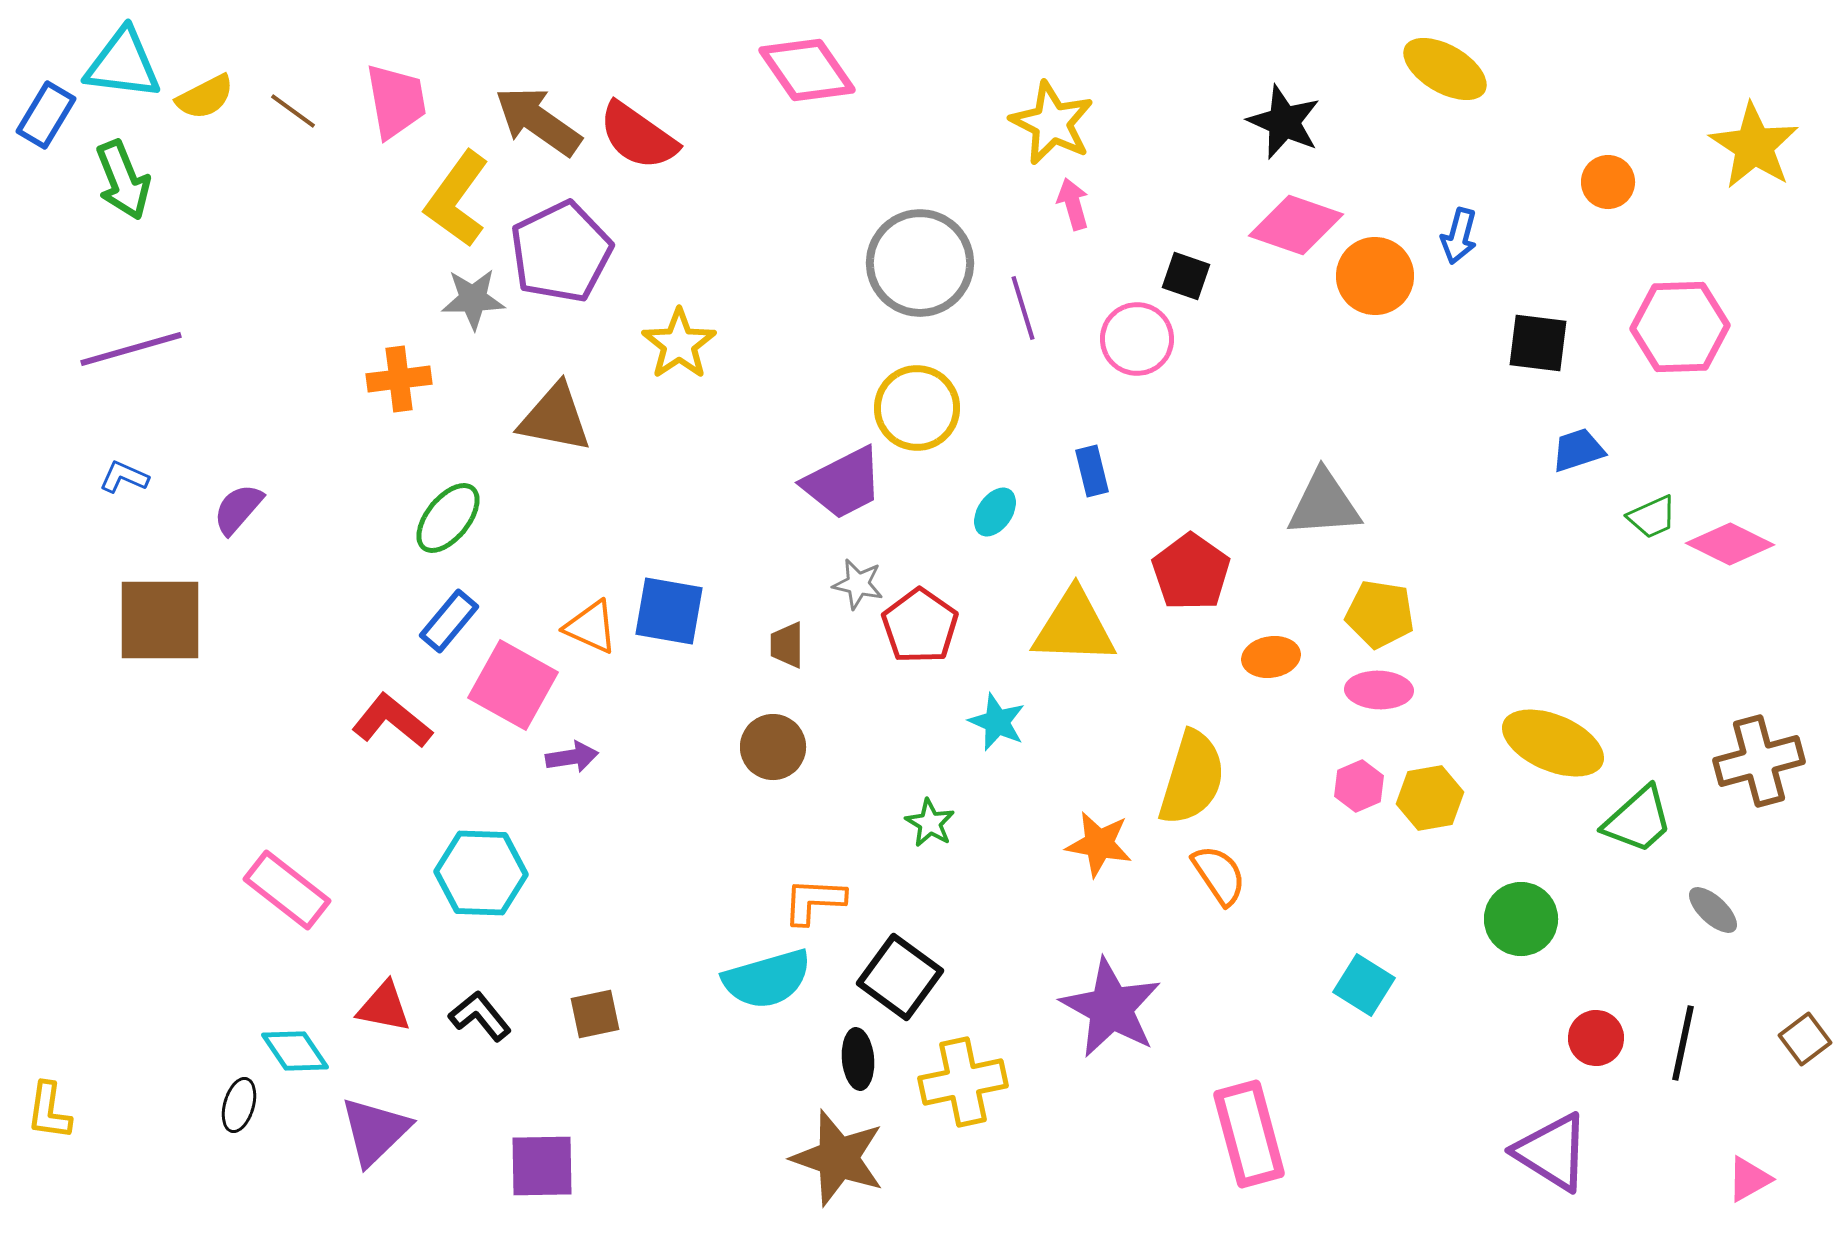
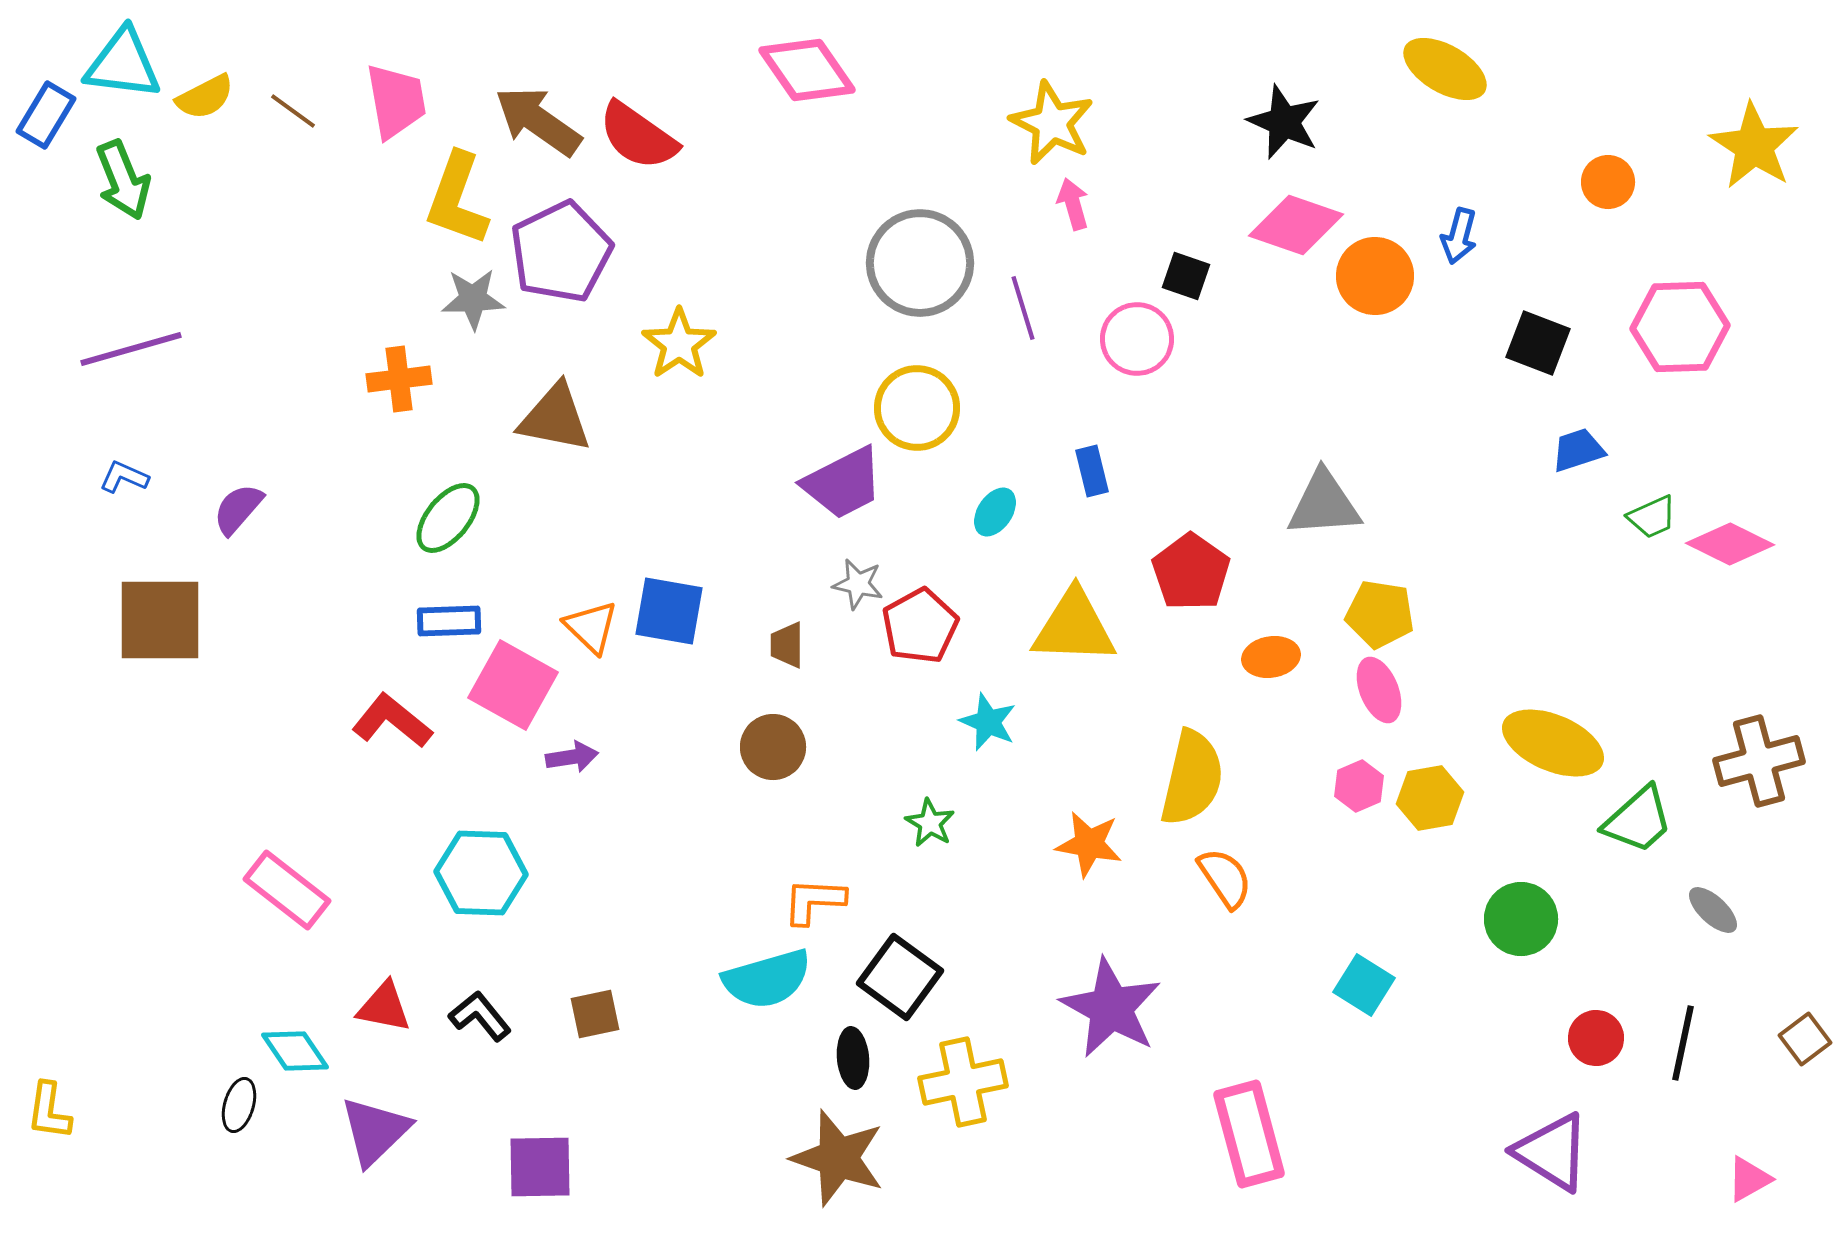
yellow L-shape at (457, 199): rotated 16 degrees counterclockwise
black square at (1538, 343): rotated 14 degrees clockwise
blue rectangle at (449, 621): rotated 48 degrees clockwise
red pentagon at (920, 626): rotated 8 degrees clockwise
orange triangle at (591, 627): rotated 20 degrees clockwise
pink ellipse at (1379, 690): rotated 66 degrees clockwise
cyan star at (997, 722): moved 9 px left
yellow semicircle at (1192, 778): rotated 4 degrees counterclockwise
orange star at (1099, 844): moved 10 px left
orange semicircle at (1219, 875): moved 6 px right, 3 px down
black ellipse at (858, 1059): moved 5 px left, 1 px up
purple square at (542, 1166): moved 2 px left, 1 px down
